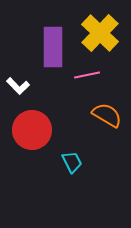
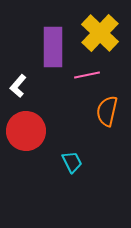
white L-shape: rotated 85 degrees clockwise
orange semicircle: moved 4 px up; rotated 108 degrees counterclockwise
red circle: moved 6 px left, 1 px down
